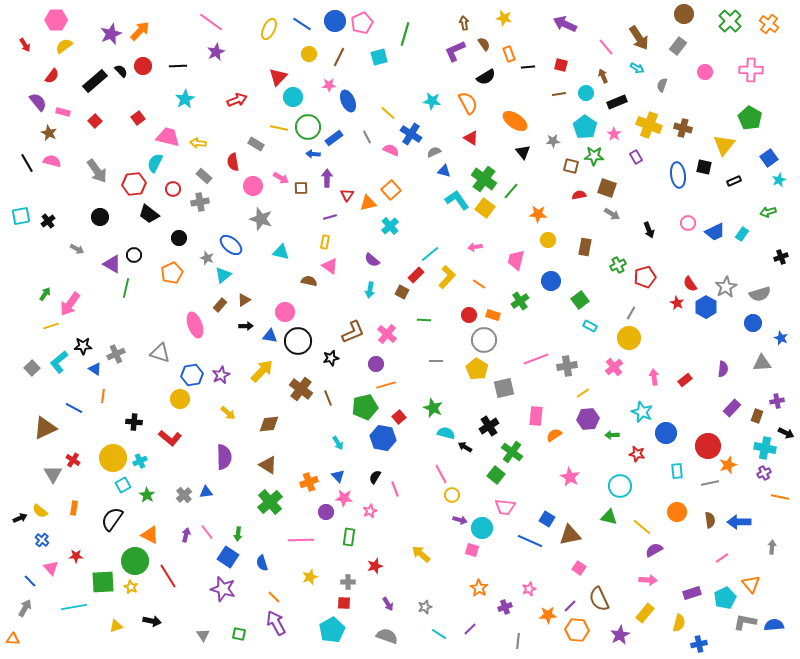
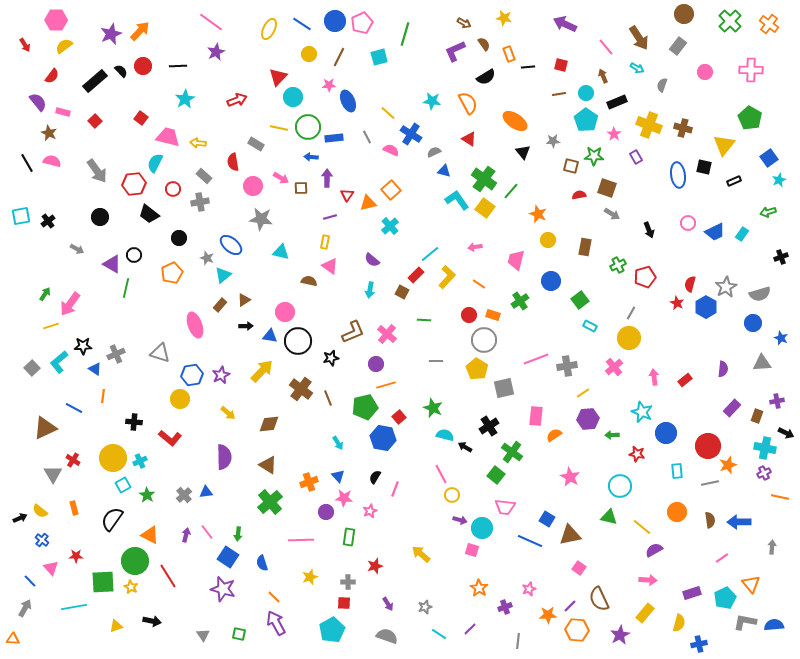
brown arrow at (464, 23): rotated 128 degrees clockwise
red square at (138, 118): moved 3 px right; rotated 16 degrees counterclockwise
cyan pentagon at (585, 127): moved 1 px right, 7 px up
blue rectangle at (334, 138): rotated 30 degrees clockwise
red triangle at (471, 138): moved 2 px left, 1 px down
blue arrow at (313, 154): moved 2 px left, 3 px down
orange star at (538, 214): rotated 18 degrees clockwise
gray star at (261, 219): rotated 10 degrees counterclockwise
red semicircle at (690, 284): rotated 49 degrees clockwise
cyan semicircle at (446, 433): moved 1 px left, 2 px down
pink line at (395, 489): rotated 42 degrees clockwise
orange rectangle at (74, 508): rotated 24 degrees counterclockwise
